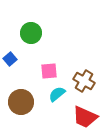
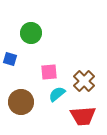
blue square: rotated 32 degrees counterclockwise
pink square: moved 1 px down
brown cross: rotated 15 degrees clockwise
red trapezoid: moved 2 px left, 1 px up; rotated 28 degrees counterclockwise
